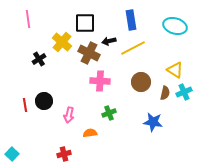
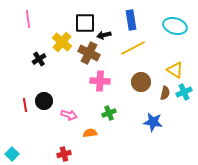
black arrow: moved 5 px left, 6 px up
pink arrow: rotated 84 degrees counterclockwise
